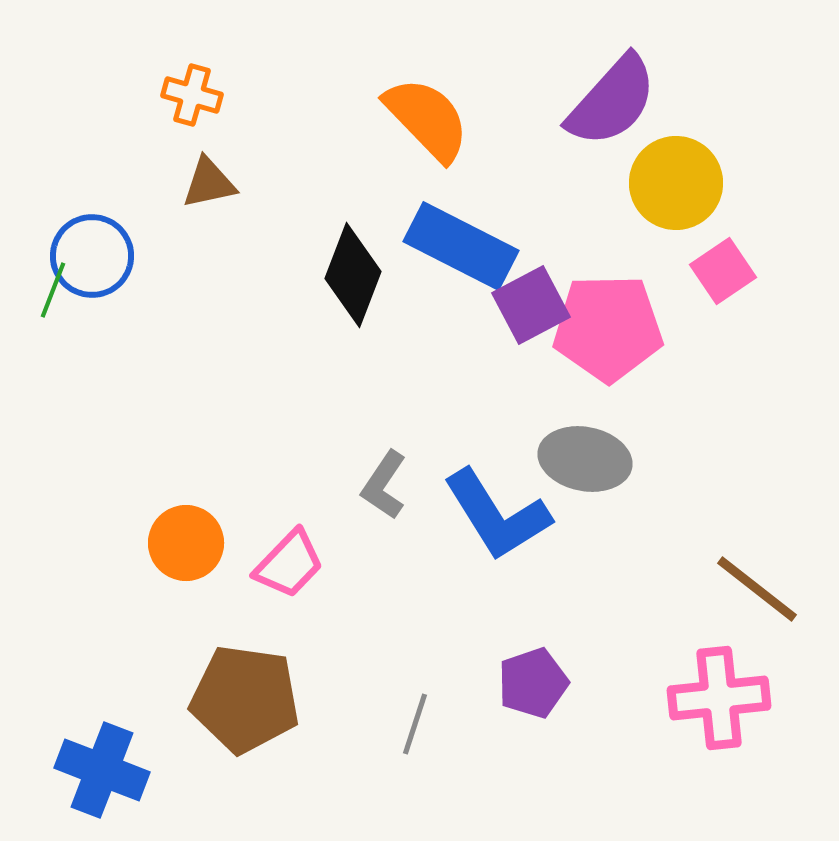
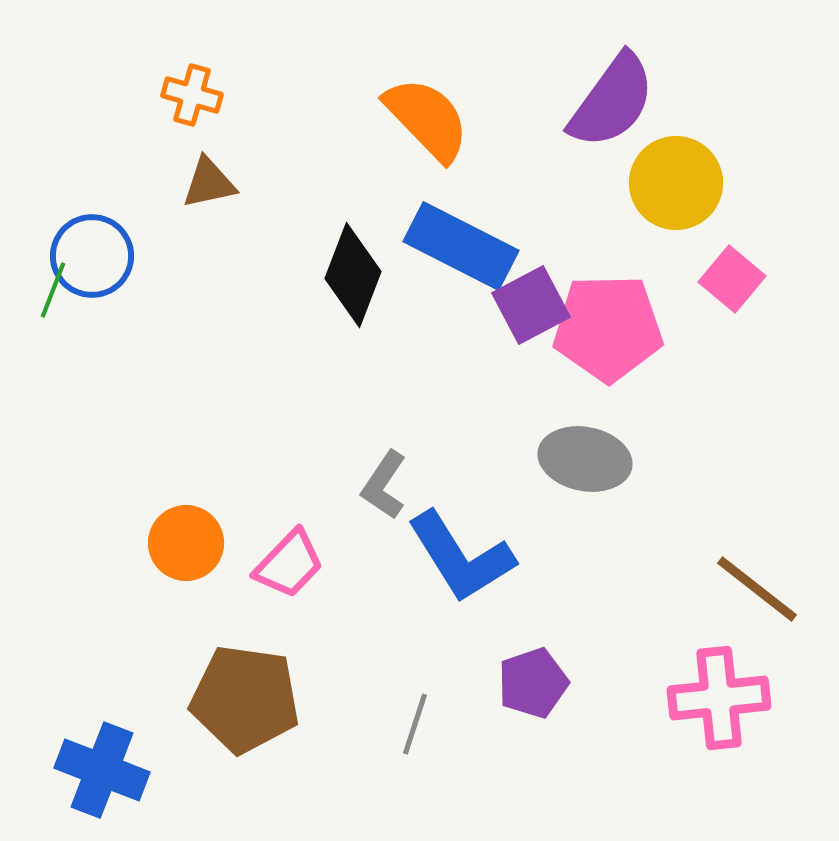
purple semicircle: rotated 6 degrees counterclockwise
pink square: moved 9 px right, 8 px down; rotated 16 degrees counterclockwise
blue L-shape: moved 36 px left, 42 px down
